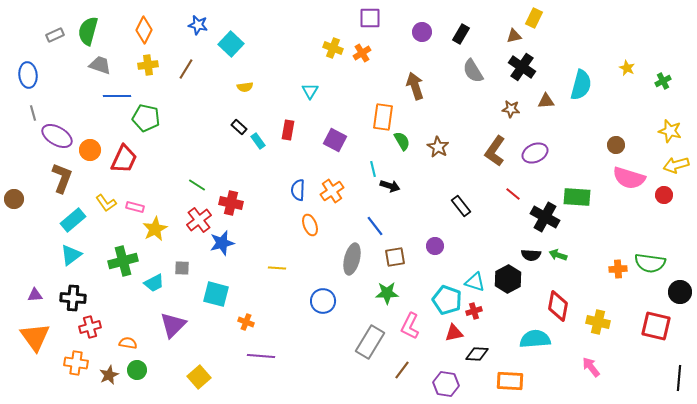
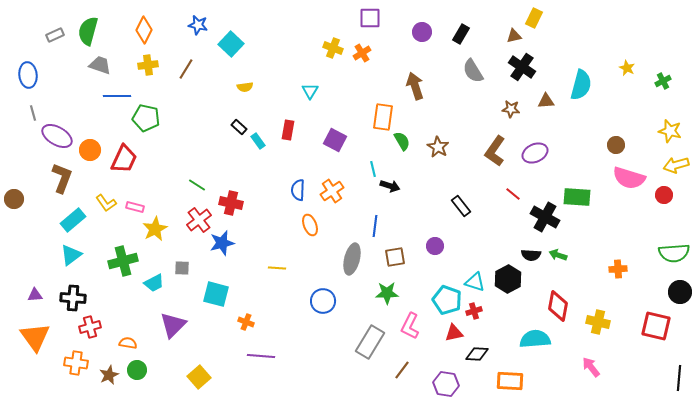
blue line at (375, 226): rotated 45 degrees clockwise
green semicircle at (650, 263): moved 24 px right, 10 px up; rotated 12 degrees counterclockwise
